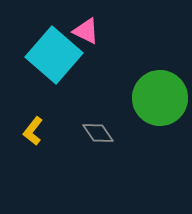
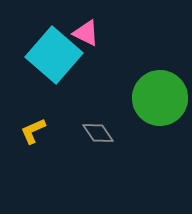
pink triangle: moved 2 px down
yellow L-shape: rotated 28 degrees clockwise
